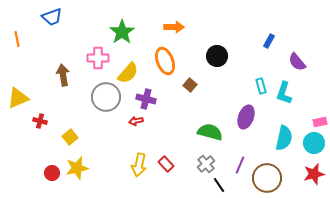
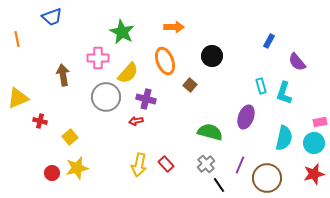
green star: rotated 10 degrees counterclockwise
black circle: moved 5 px left
